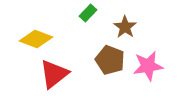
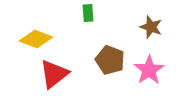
green rectangle: rotated 48 degrees counterclockwise
brown star: moved 26 px right; rotated 15 degrees counterclockwise
pink star: moved 1 px right, 4 px down; rotated 24 degrees counterclockwise
